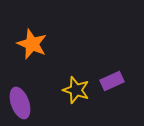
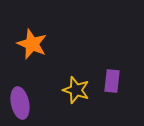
purple rectangle: rotated 60 degrees counterclockwise
purple ellipse: rotated 8 degrees clockwise
